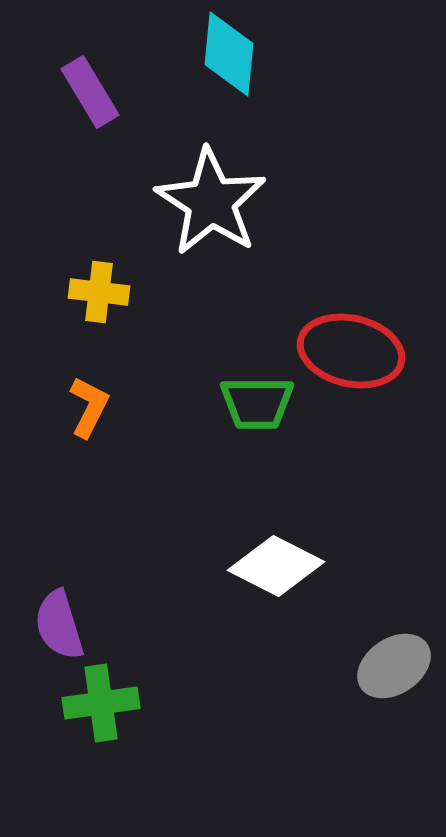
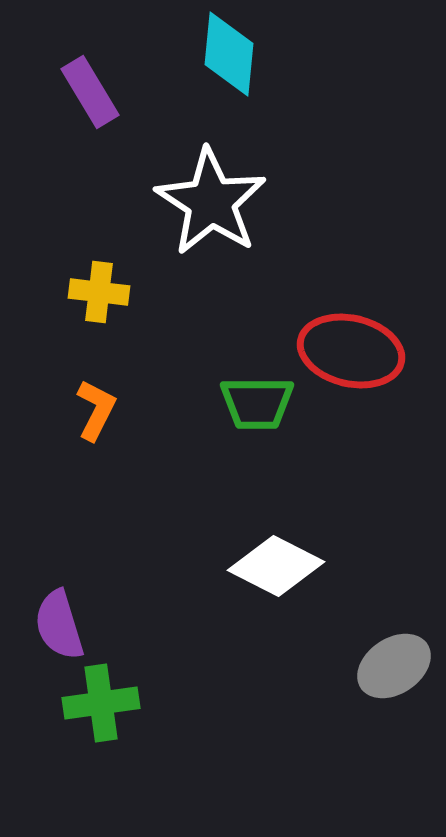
orange L-shape: moved 7 px right, 3 px down
